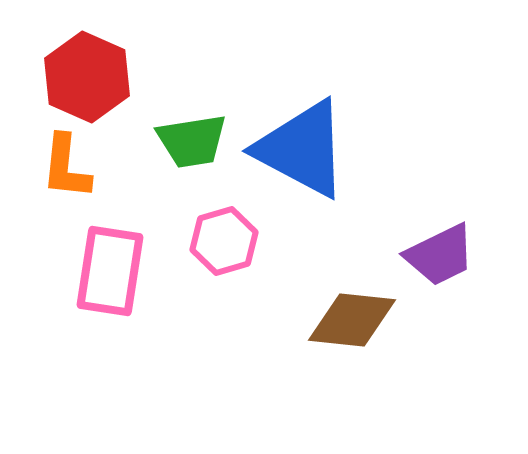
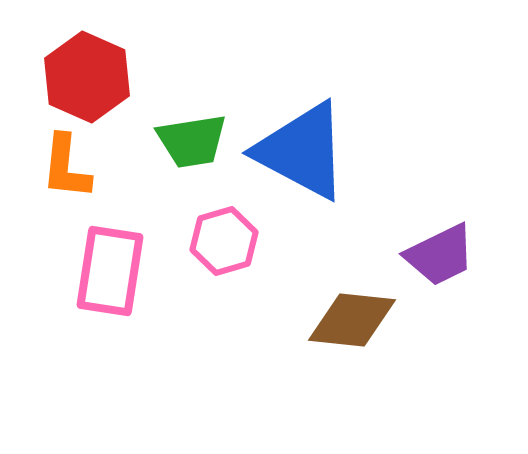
blue triangle: moved 2 px down
